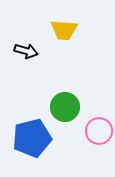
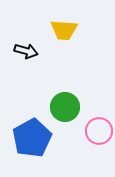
blue pentagon: rotated 15 degrees counterclockwise
